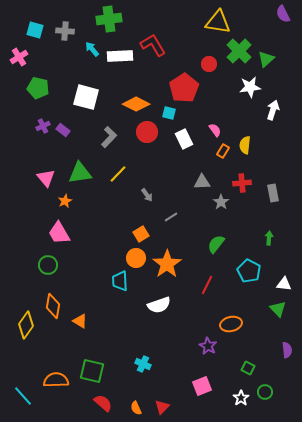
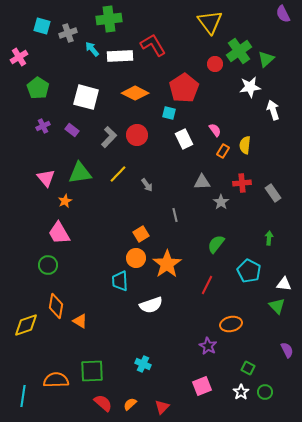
yellow triangle at (218, 22): moved 8 px left; rotated 44 degrees clockwise
cyan square at (35, 30): moved 7 px right, 4 px up
gray cross at (65, 31): moved 3 px right, 2 px down; rotated 24 degrees counterclockwise
green cross at (239, 51): rotated 10 degrees clockwise
red circle at (209, 64): moved 6 px right
green pentagon at (38, 88): rotated 20 degrees clockwise
orange diamond at (136, 104): moved 1 px left, 11 px up
white arrow at (273, 110): rotated 36 degrees counterclockwise
purple rectangle at (63, 130): moved 9 px right
red circle at (147, 132): moved 10 px left, 3 px down
gray rectangle at (273, 193): rotated 24 degrees counterclockwise
gray arrow at (147, 195): moved 10 px up
gray line at (171, 217): moved 4 px right, 2 px up; rotated 72 degrees counterclockwise
white semicircle at (159, 305): moved 8 px left
orange diamond at (53, 306): moved 3 px right
green triangle at (278, 309): moved 1 px left, 3 px up
yellow diamond at (26, 325): rotated 36 degrees clockwise
purple semicircle at (287, 350): rotated 21 degrees counterclockwise
green square at (92, 371): rotated 15 degrees counterclockwise
cyan line at (23, 396): rotated 50 degrees clockwise
white star at (241, 398): moved 6 px up
orange semicircle at (136, 408): moved 6 px left, 4 px up; rotated 72 degrees clockwise
